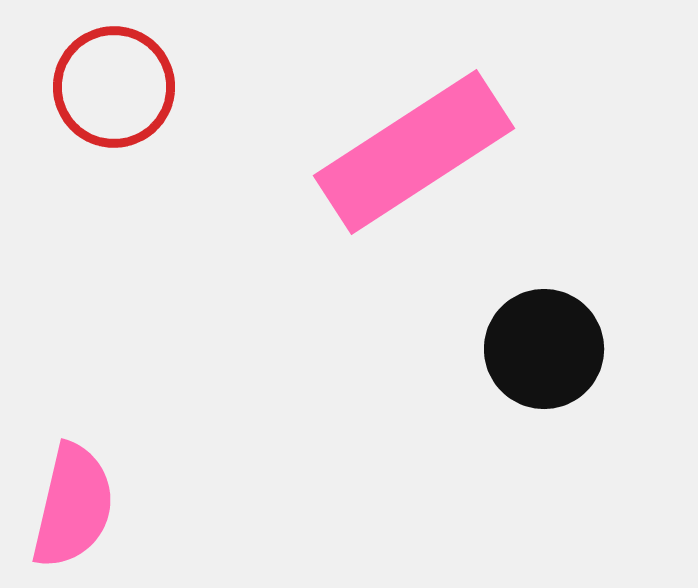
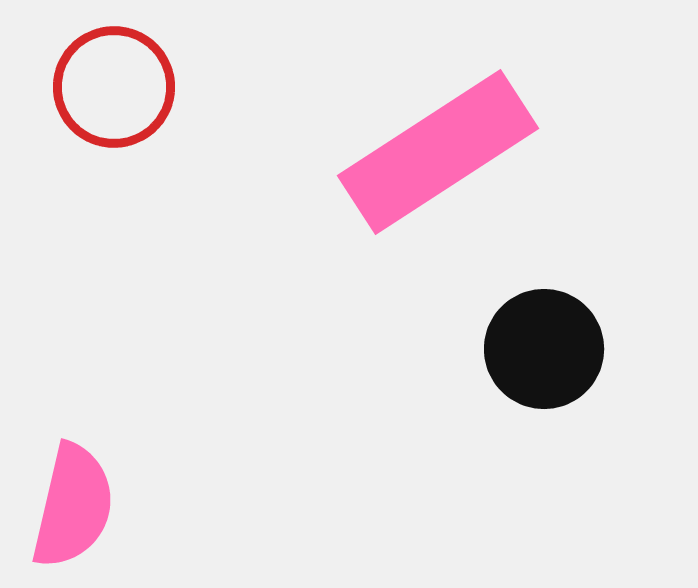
pink rectangle: moved 24 px right
